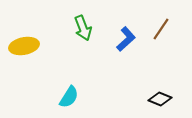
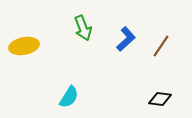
brown line: moved 17 px down
black diamond: rotated 15 degrees counterclockwise
